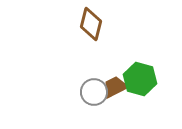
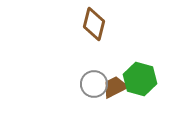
brown diamond: moved 3 px right
gray circle: moved 8 px up
